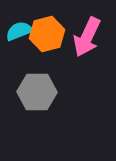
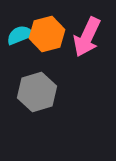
cyan semicircle: moved 1 px right, 4 px down
gray hexagon: rotated 18 degrees counterclockwise
